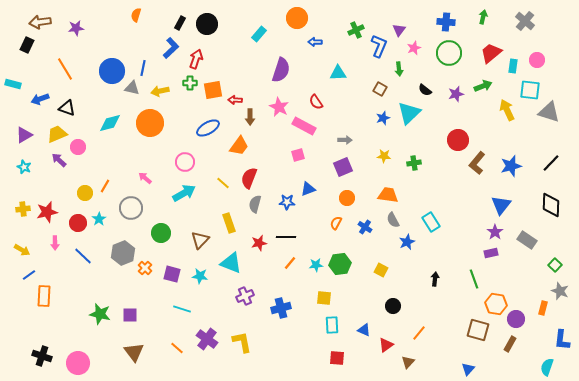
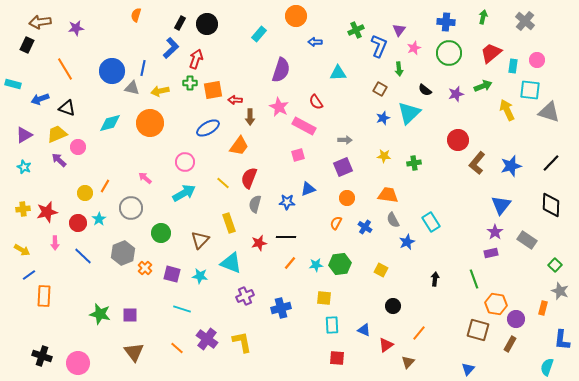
orange circle at (297, 18): moved 1 px left, 2 px up
